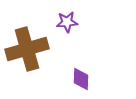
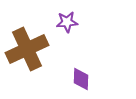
brown cross: rotated 9 degrees counterclockwise
